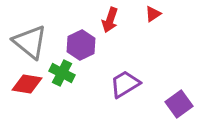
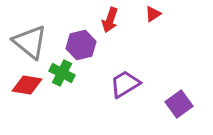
purple hexagon: rotated 12 degrees clockwise
red diamond: moved 1 px down
